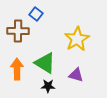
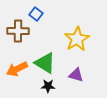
orange arrow: rotated 115 degrees counterclockwise
